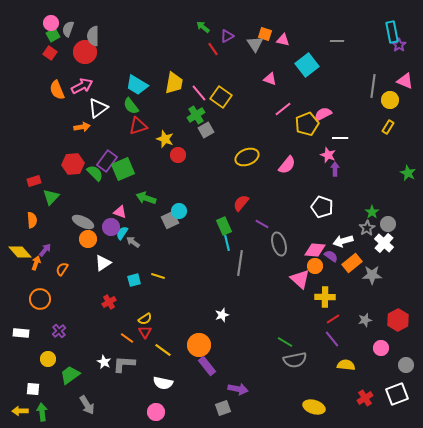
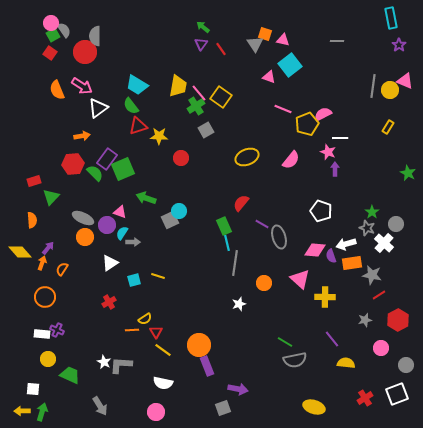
gray semicircle at (68, 29): moved 4 px left, 1 px down; rotated 126 degrees clockwise
cyan rectangle at (392, 32): moved 1 px left, 14 px up
gray semicircle at (93, 36): moved 2 px right
purple triangle at (227, 36): moved 26 px left, 8 px down; rotated 24 degrees counterclockwise
red line at (213, 49): moved 8 px right
cyan square at (307, 65): moved 17 px left
pink triangle at (270, 79): moved 1 px left, 2 px up
yellow trapezoid at (174, 83): moved 4 px right, 3 px down
pink arrow at (82, 86): rotated 60 degrees clockwise
yellow circle at (390, 100): moved 10 px up
pink line at (283, 109): rotated 60 degrees clockwise
green cross at (196, 115): moved 9 px up
orange arrow at (82, 127): moved 9 px down
yellow star at (165, 139): moved 6 px left, 3 px up; rotated 18 degrees counterclockwise
red circle at (178, 155): moved 3 px right, 3 px down
pink star at (328, 155): moved 3 px up
purple rectangle at (107, 161): moved 2 px up
pink semicircle at (287, 165): moved 4 px right, 5 px up
white pentagon at (322, 207): moved 1 px left, 4 px down
gray ellipse at (83, 222): moved 4 px up
gray circle at (388, 224): moved 8 px right
purple circle at (111, 227): moved 4 px left, 2 px up
gray star at (367, 228): rotated 21 degrees counterclockwise
orange circle at (88, 239): moved 3 px left, 2 px up
white arrow at (343, 241): moved 3 px right, 3 px down
gray arrow at (133, 242): rotated 144 degrees clockwise
gray ellipse at (279, 244): moved 7 px up
purple arrow at (45, 250): moved 3 px right, 2 px up
purple semicircle at (331, 256): rotated 144 degrees counterclockwise
orange arrow at (36, 263): moved 6 px right
white triangle at (103, 263): moved 7 px right
gray line at (240, 263): moved 5 px left
orange rectangle at (352, 263): rotated 30 degrees clockwise
orange circle at (315, 266): moved 51 px left, 17 px down
gray star at (372, 275): rotated 12 degrees clockwise
orange circle at (40, 299): moved 5 px right, 2 px up
white star at (222, 315): moved 17 px right, 11 px up
red line at (333, 319): moved 46 px right, 24 px up
purple cross at (59, 331): moved 2 px left, 1 px up; rotated 24 degrees counterclockwise
red triangle at (145, 332): moved 11 px right
white rectangle at (21, 333): moved 21 px right, 1 px down
orange line at (127, 338): moved 5 px right, 8 px up; rotated 40 degrees counterclockwise
gray L-shape at (124, 364): moved 3 px left, 1 px down
yellow semicircle at (346, 365): moved 2 px up
purple rectangle at (207, 366): rotated 18 degrees clockwise
green trapezoid at (70, 375): rotated 60 degrees clockwise
gray arrow at (87, 405): moved 13 px right, 1 px down
yellow arrow at (20, 411): moved 2 px right
green arrow at (42, 412): rotated 24 degrees clockwise
